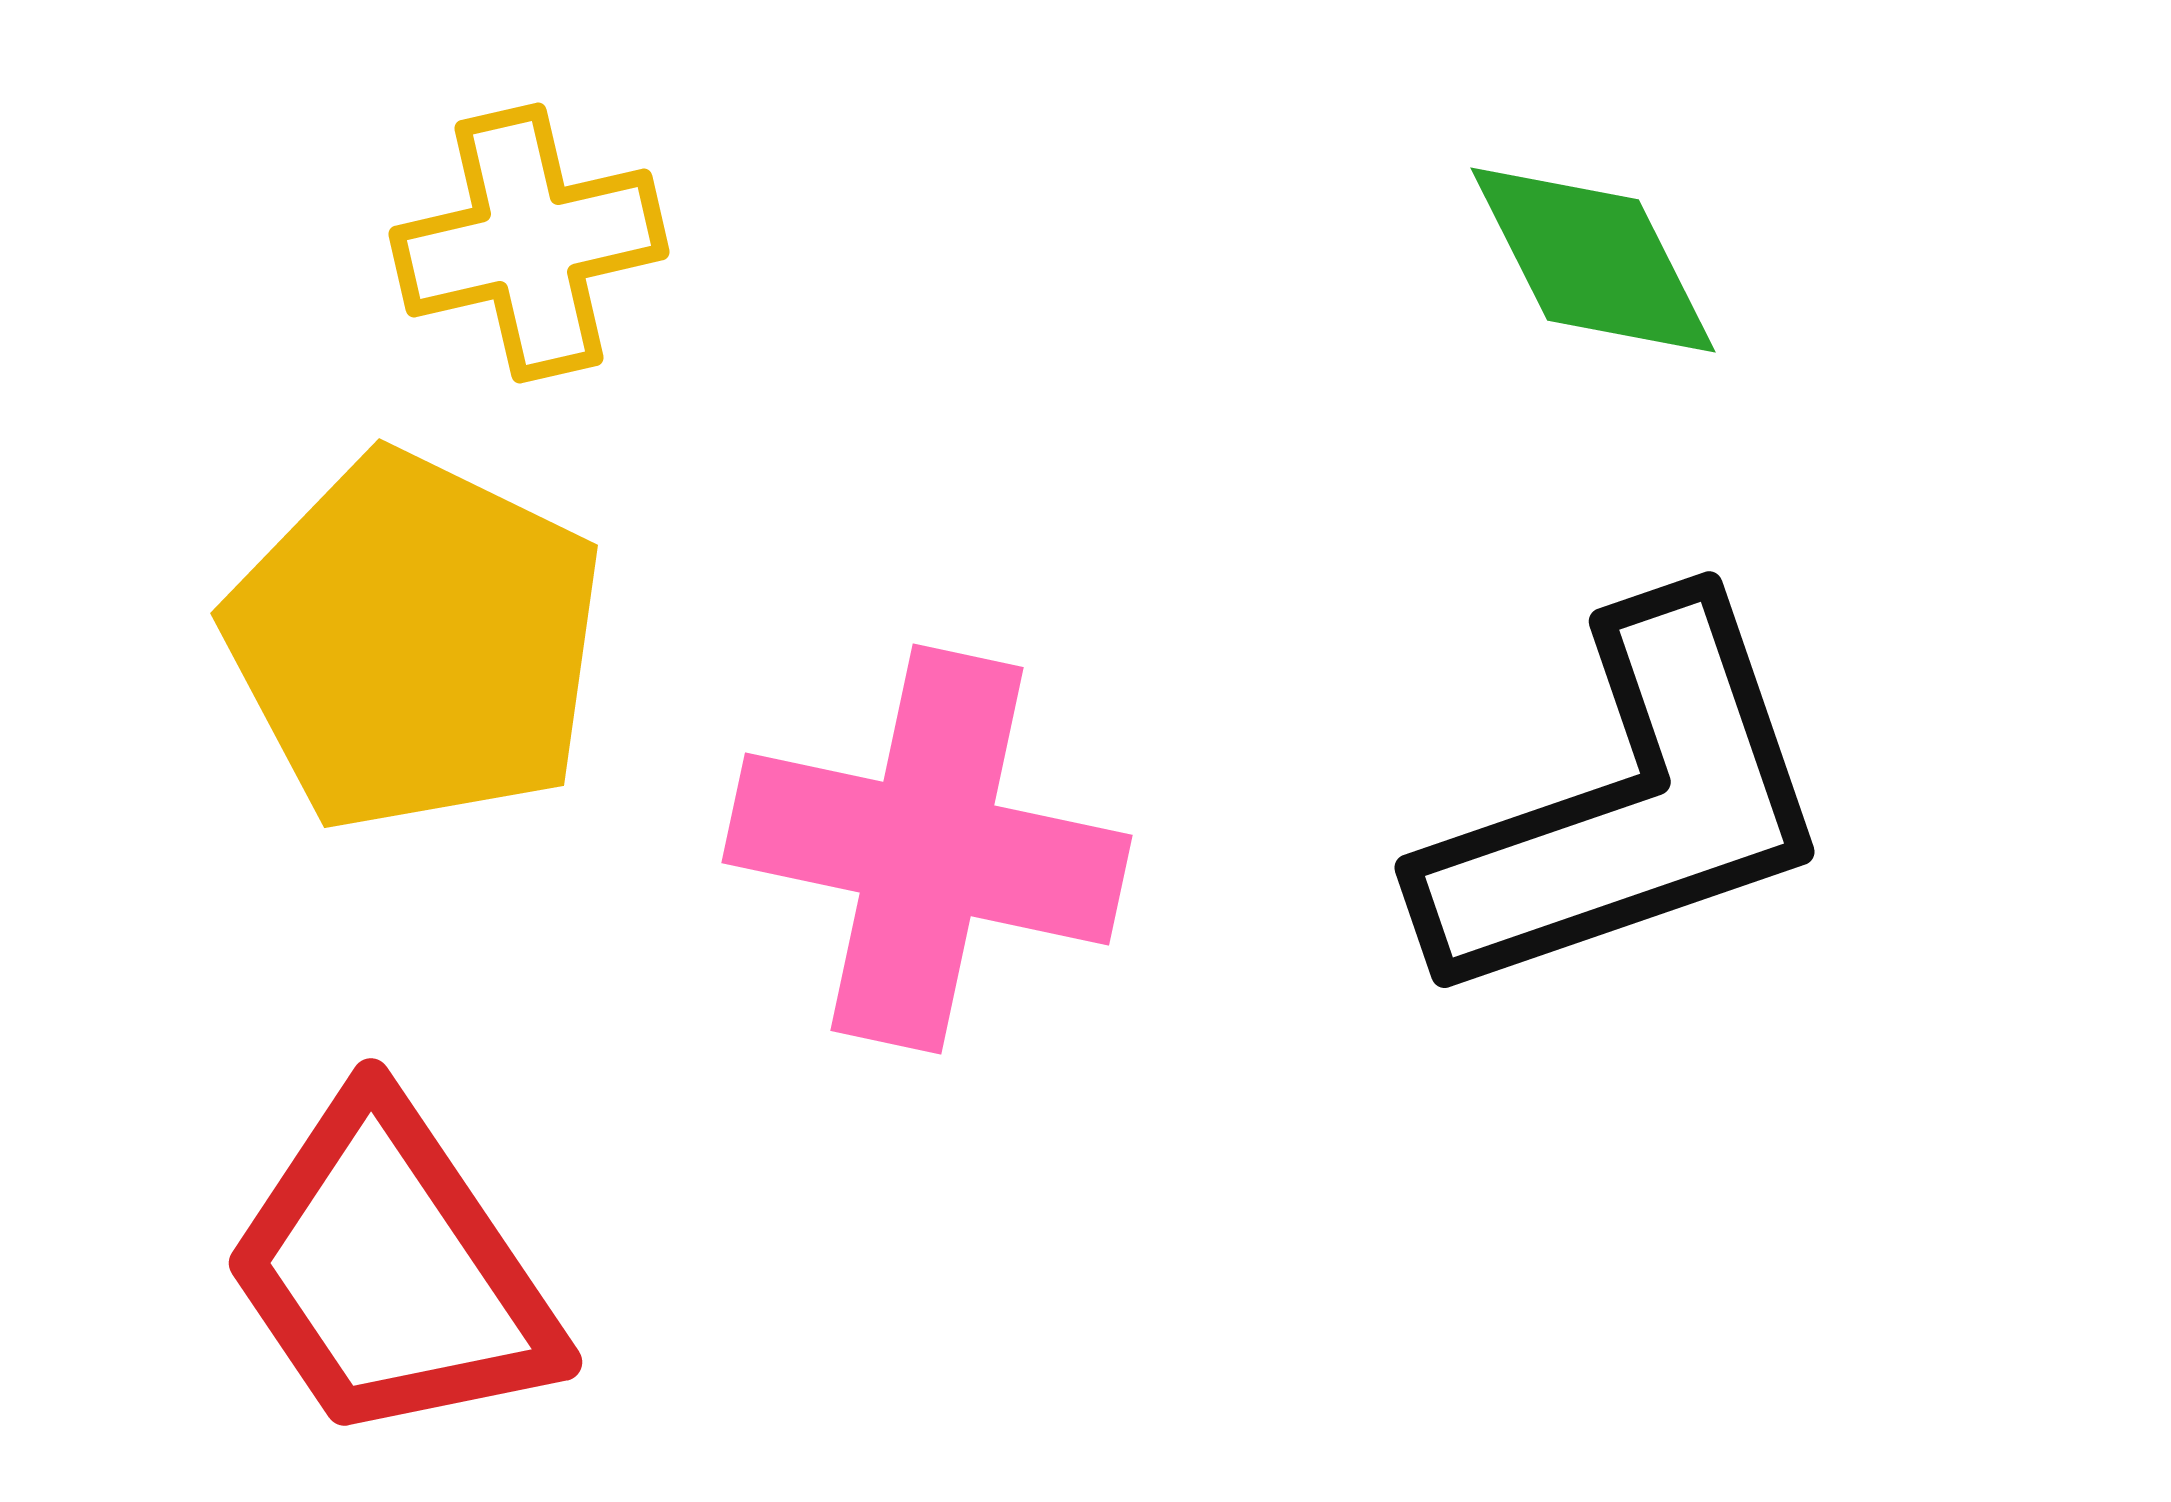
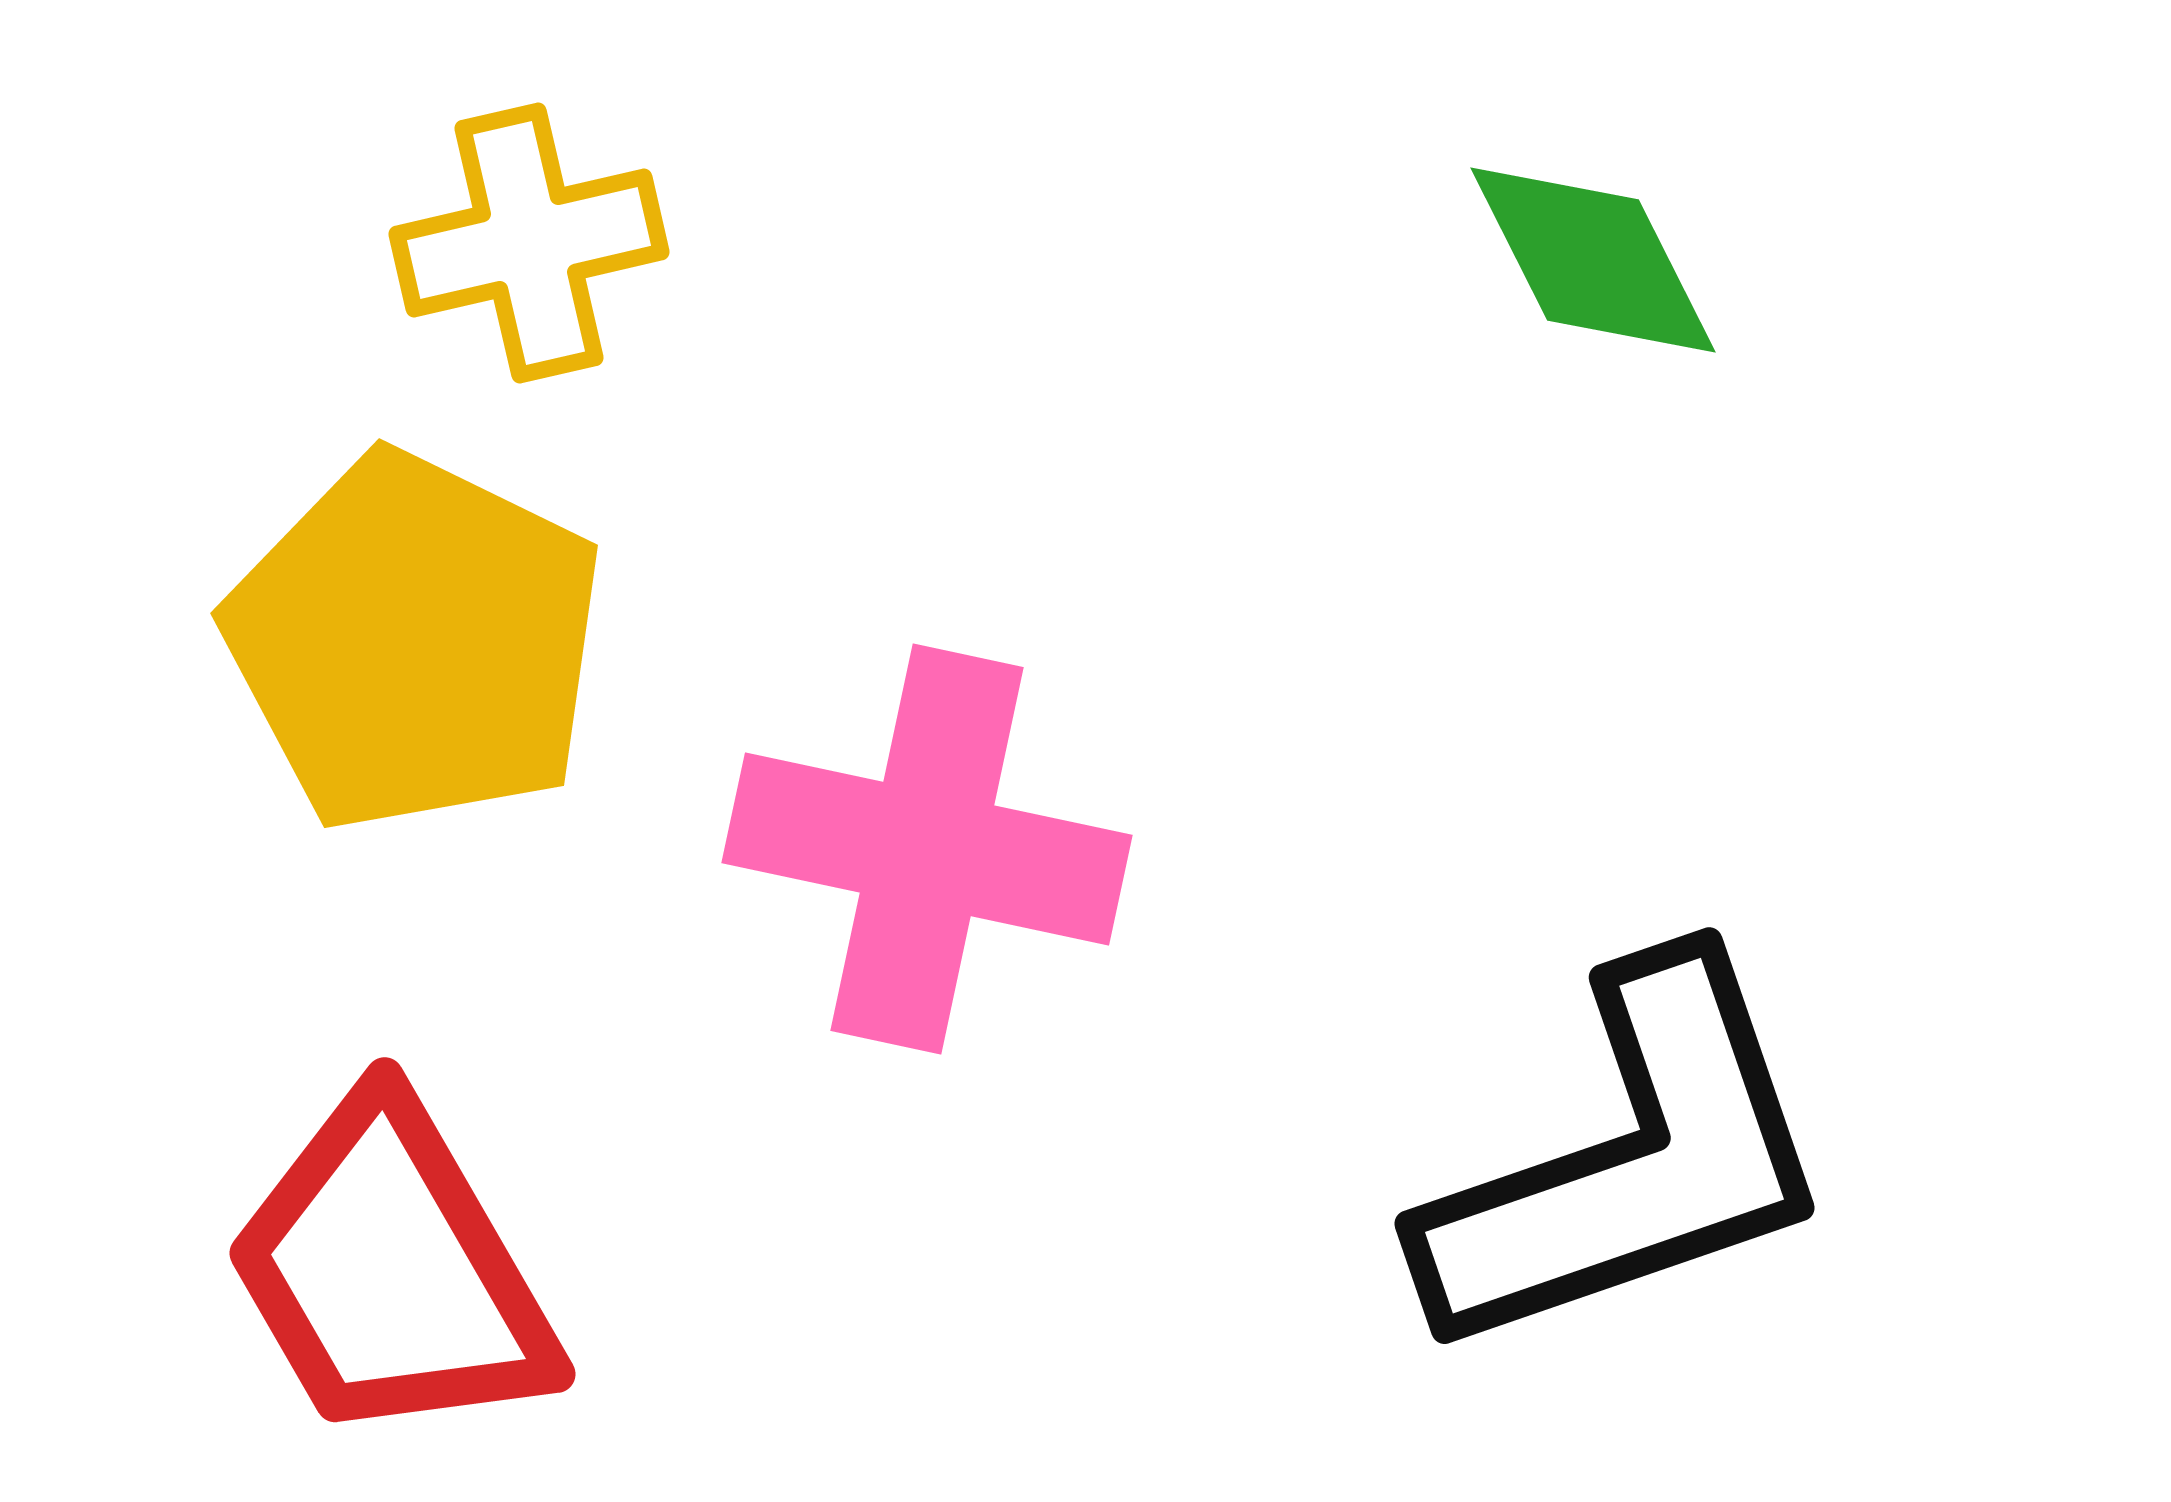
black L-shape: moved 356 px down
red trapezoid: rotated 4 degrees clockwise
